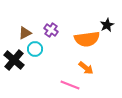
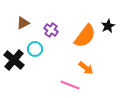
black star: moved 1 px right, 1 px down
brown triangle: moved 2 px left, 10 px up
orange semicircle: moved 2 px left, 3 px up; rotated 45 degrees counterclockwise
